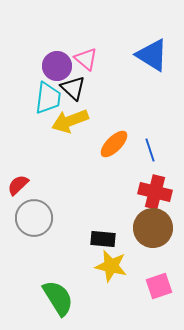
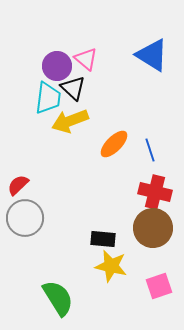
gray circle: moved 9 px left
